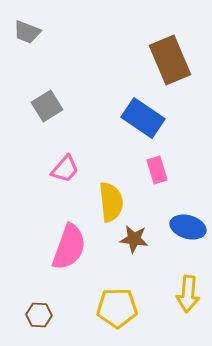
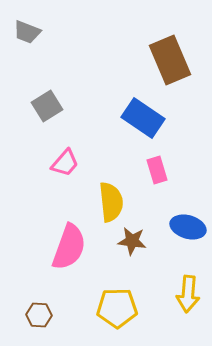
pink trapezoid: moved 6 px up
brown star: moved 2 px left, 2 px down
